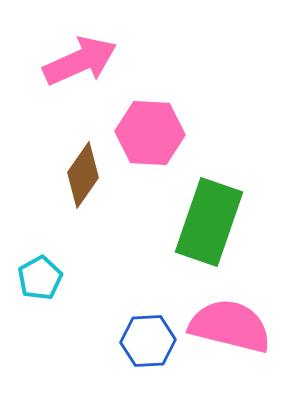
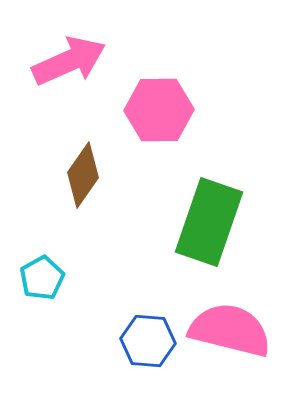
pink arrow: moved 11 px left
pink hexagon: moved 9 px right, 23 px up; rotated 4 degrees counterclockwise
cyan pentagon: moved 2 px right
pink semicircle: moved 4 px down
blue hexagon: rotated 8 degrees clockwise
